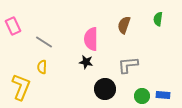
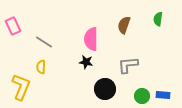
yellow semicircle: moved 1 px left
